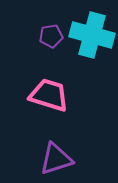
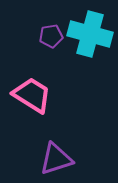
cyan cross: moved 2 px left, 1 px up
pink trapezoid: moved 17 px left; rotated 15 degrees clockwise
